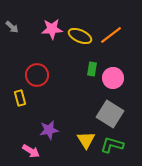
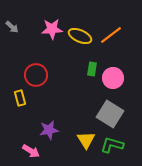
red circle: moved 1 px left
